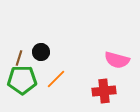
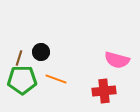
orange line: rotated 65 degrees clockwise
